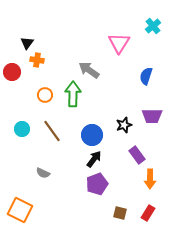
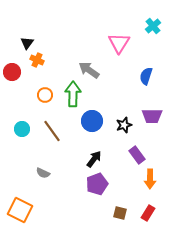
orange cross: rotated 16 degrees clockwise
blue circle: moved 14 px up
